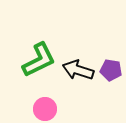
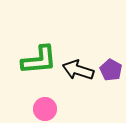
green L-shape: rotated 21 degrees clockwise
purple pentagon: rotated 20 degrees clockwise
